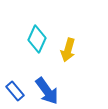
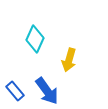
cyan diamond: moved 2 px left
yellow arrow: moved 1 px right, 10 px down
